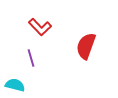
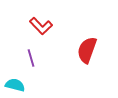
red L-shape: moved 1 px right, 1 px up
red semicircle: moved 1 px right, 4 px down
